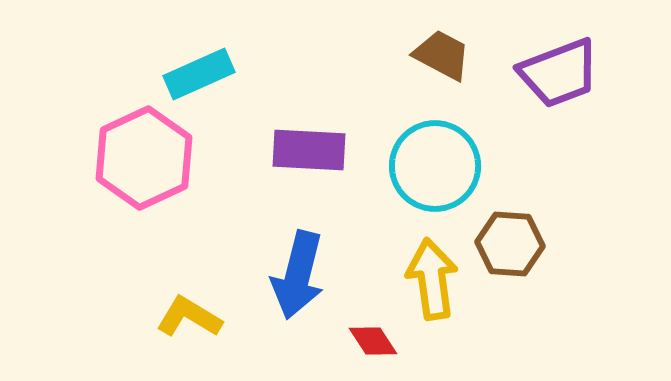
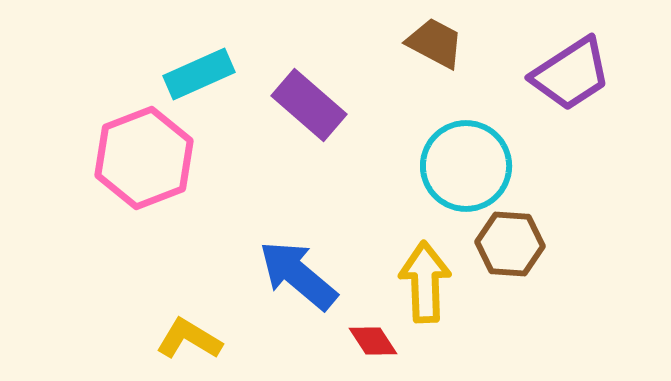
brown trapezoid: moved 7 px left, 12 px up
purple trapezoid: moved 12 px right, 1 px down; rotated 12 degrees counterclockwise
purple rectangle: moved 45 px up; rotated 38 degrees clockwise
pink hexagon: rotated 4 degrees clockwise
cyan circle: moved 31 px right
blue arrow: rotated 116 degrees clockwise
yellow arrow: moved 7 px left, 3 px down; rotated 6 degrees clockwise
yellow L-shape: moved 22 px down
